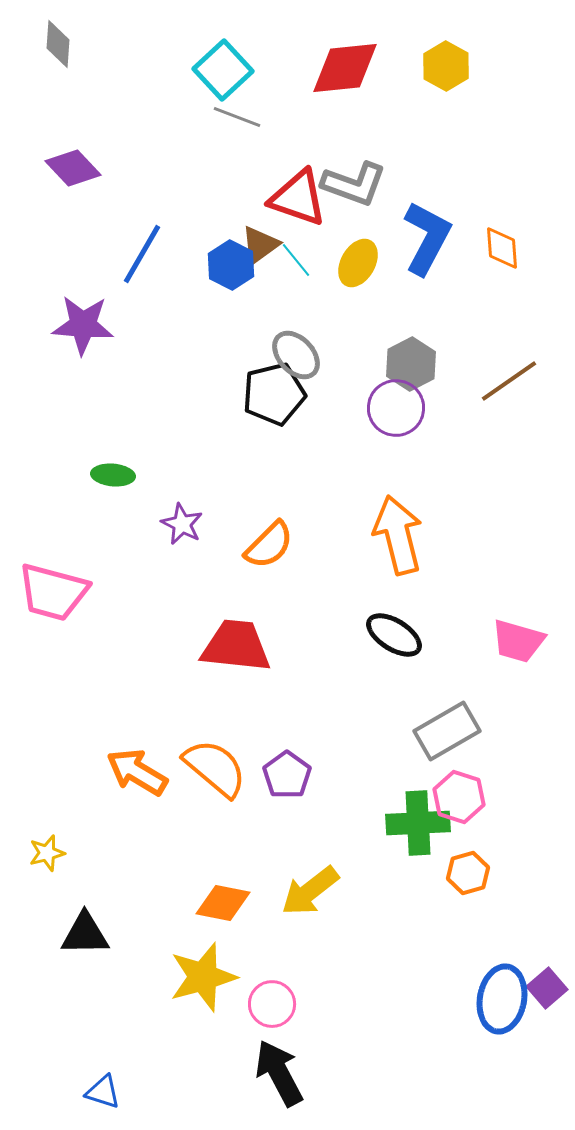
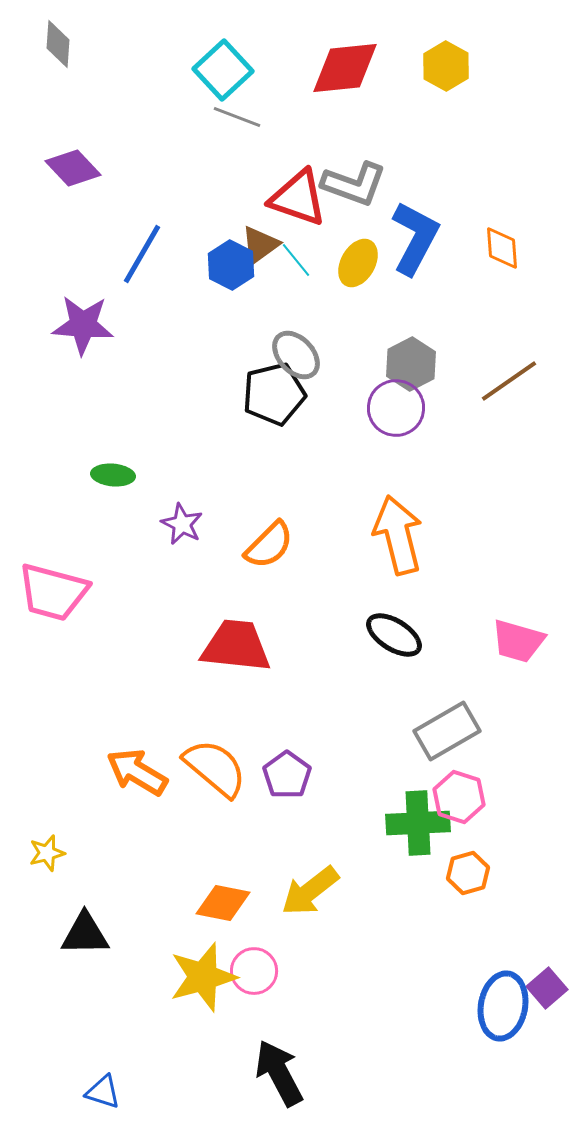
blue L-shape at (427, 238): moved 12 px left
blue ellipse at (502, 999): moved 1 px right, 7 px down
pink circle at (272, 1004): moved 18 px left, 33 px up
